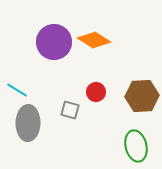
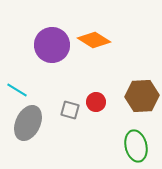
purple circle: moved 2 px left, 3 px down
red circle: moved 10 px down
gray ellipse: rotated 24 degrees clockwise
